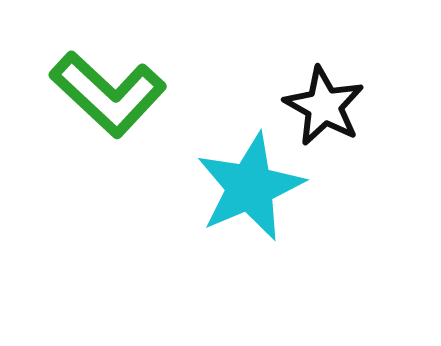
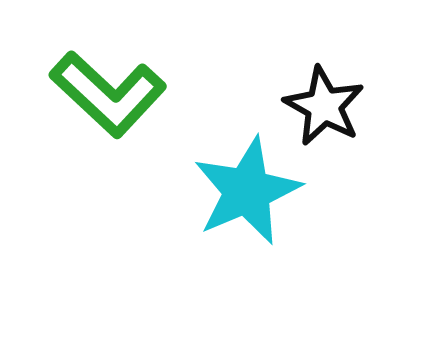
cyan star: moved 3 px left, 4 px down
